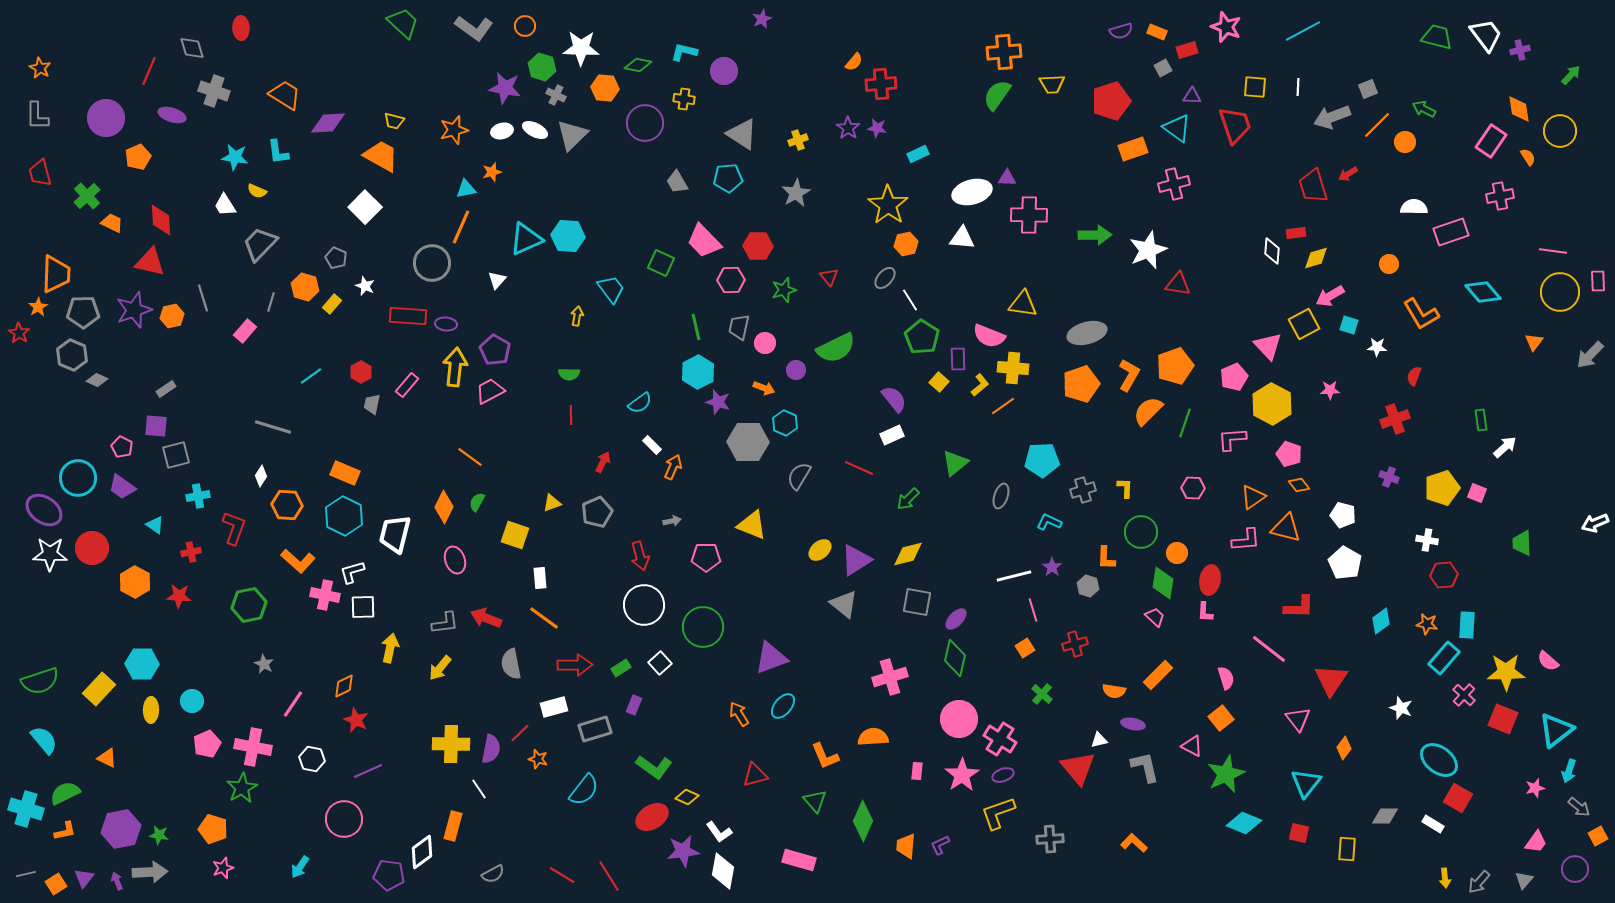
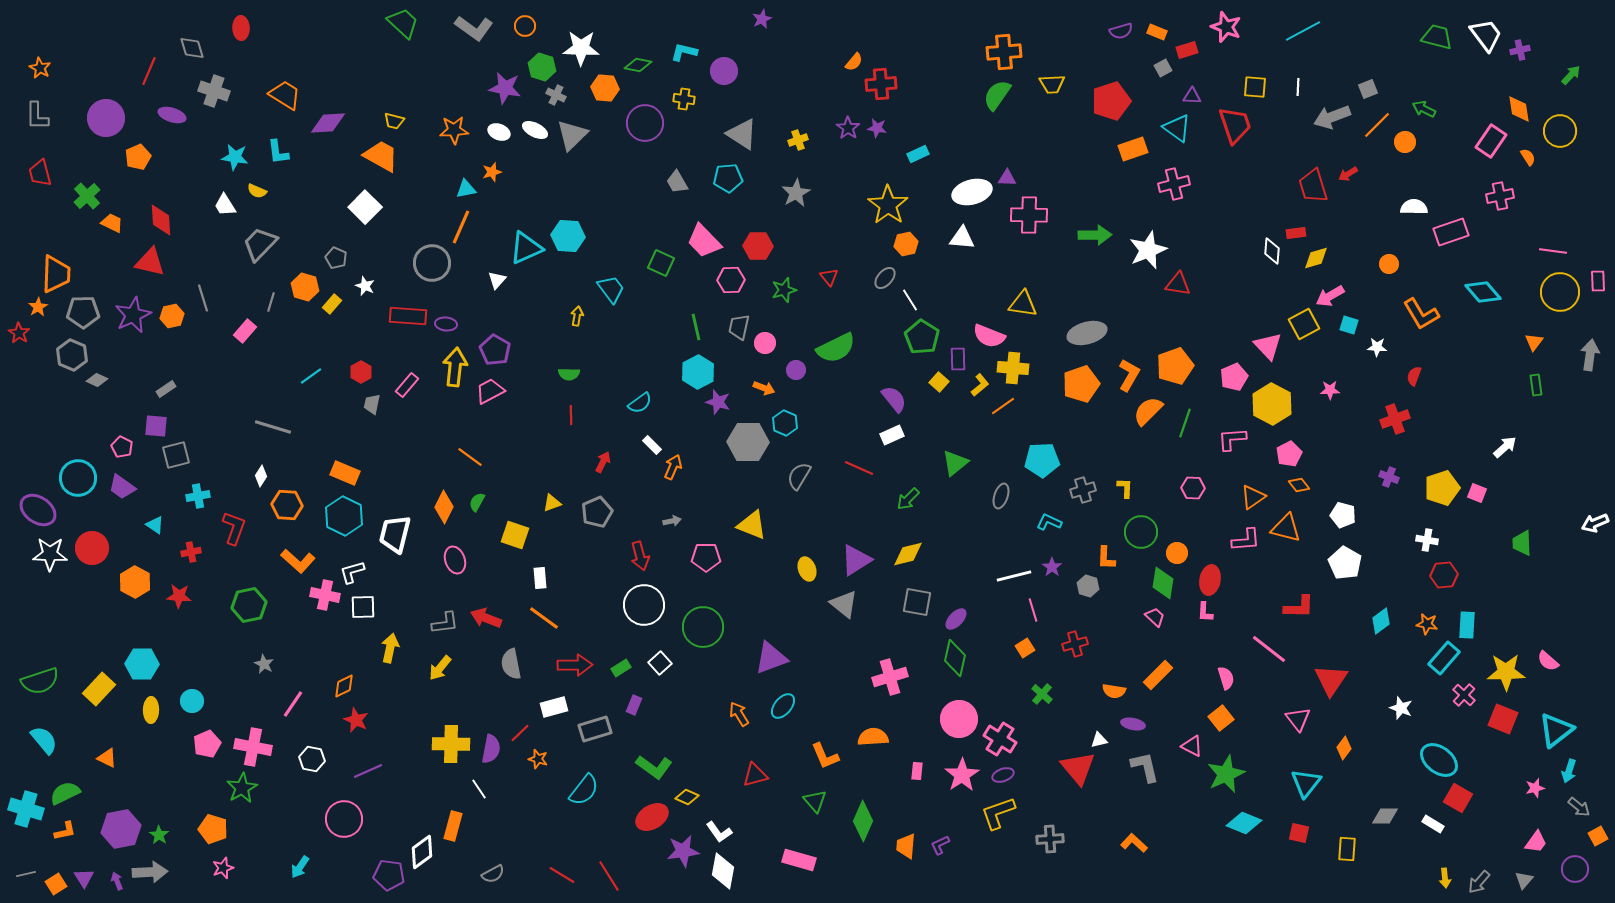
orange star at (454, 130): rotated 12 degrees clockwise
white ellipse at (502, 131): moved 3 px left, 1 px down; rotated 35 degrees clockwise
cyan triangle at (526, 239): moved 9 px down
purple star at (134, 310): moved 1 px left, 5 px down; rotated 6 degrees counterclockwise
gray arrow at (1590, 355): rotated 144 degrees clockwise
green rectangle at (1481, 420): moved 55 px right, 35 px up
pink pentagon at (1289, 454): rotated 25 degrees clockwise
purple ellipse at (44, 510): moved 6 px left
yellow ellipse at (820, 550): moved 13 px left, 19 px down; rotated 70 degrees counterclockwise
green star at (159, 835): rotated 24 degrees clockwise
purple triangle at (84, 878): rotated 10 degrees counterclockwise
